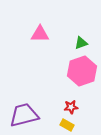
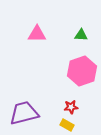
pink triangle: moved 3 px left
green triangle: moved 8 px up; rotated 24 degrees clockwise
purple trapezoid: moved 2 px up
